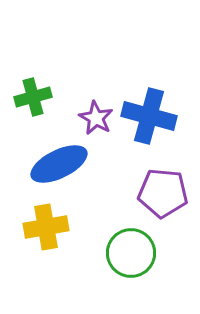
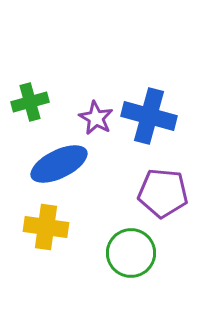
green cross: moved 3 px left, 5 px down
yellow cross: rotated 18 degrees clockwise
